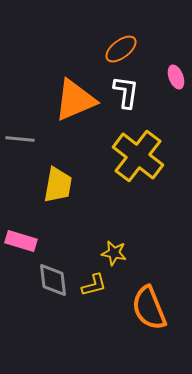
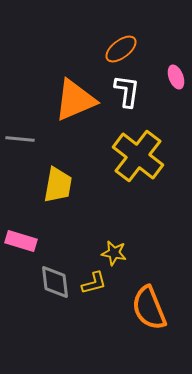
white L-shape: moved 1 px right, 1 px up
gray diamond: moved 2 px right, 2 px down
yellow L-shape: moved 2 px up
